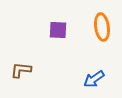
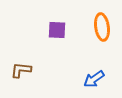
purple square: moved 1 px left
